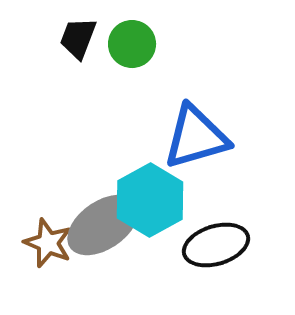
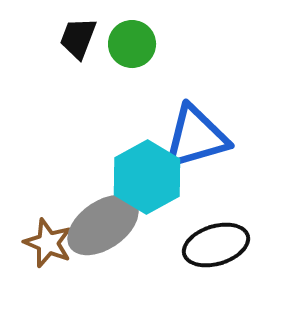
cyan hexagon: moved 3 px left, 23 px up
